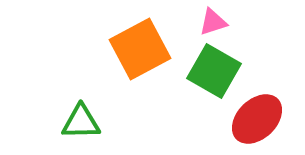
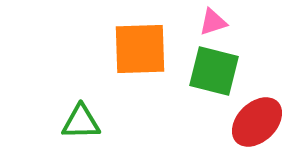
orange square: rotated 26 degrees clockwise
green square: rotated 16 degrees counterclockwise
red ellipse: moved 3 px down
